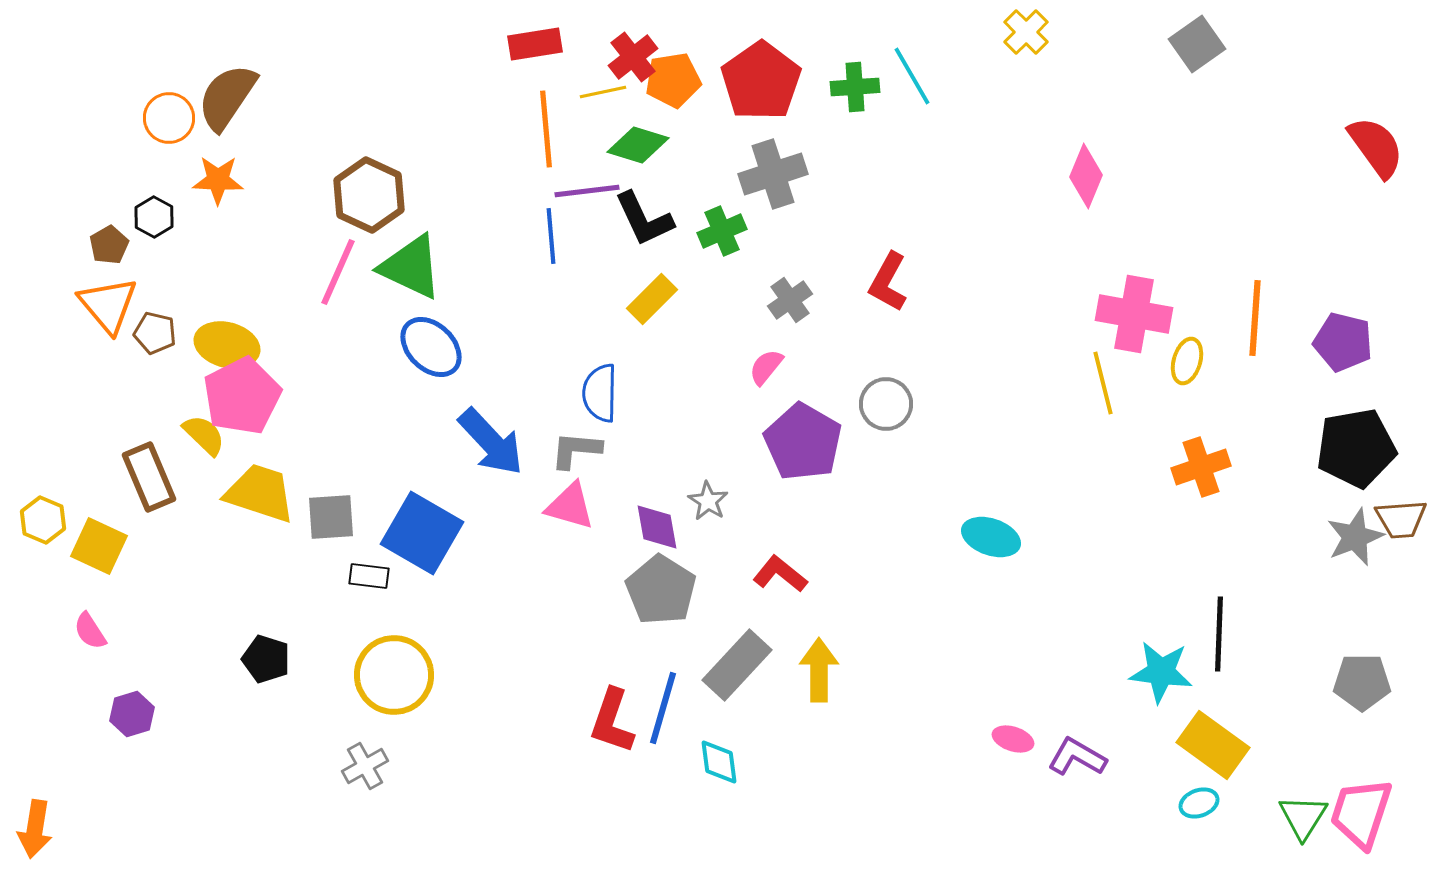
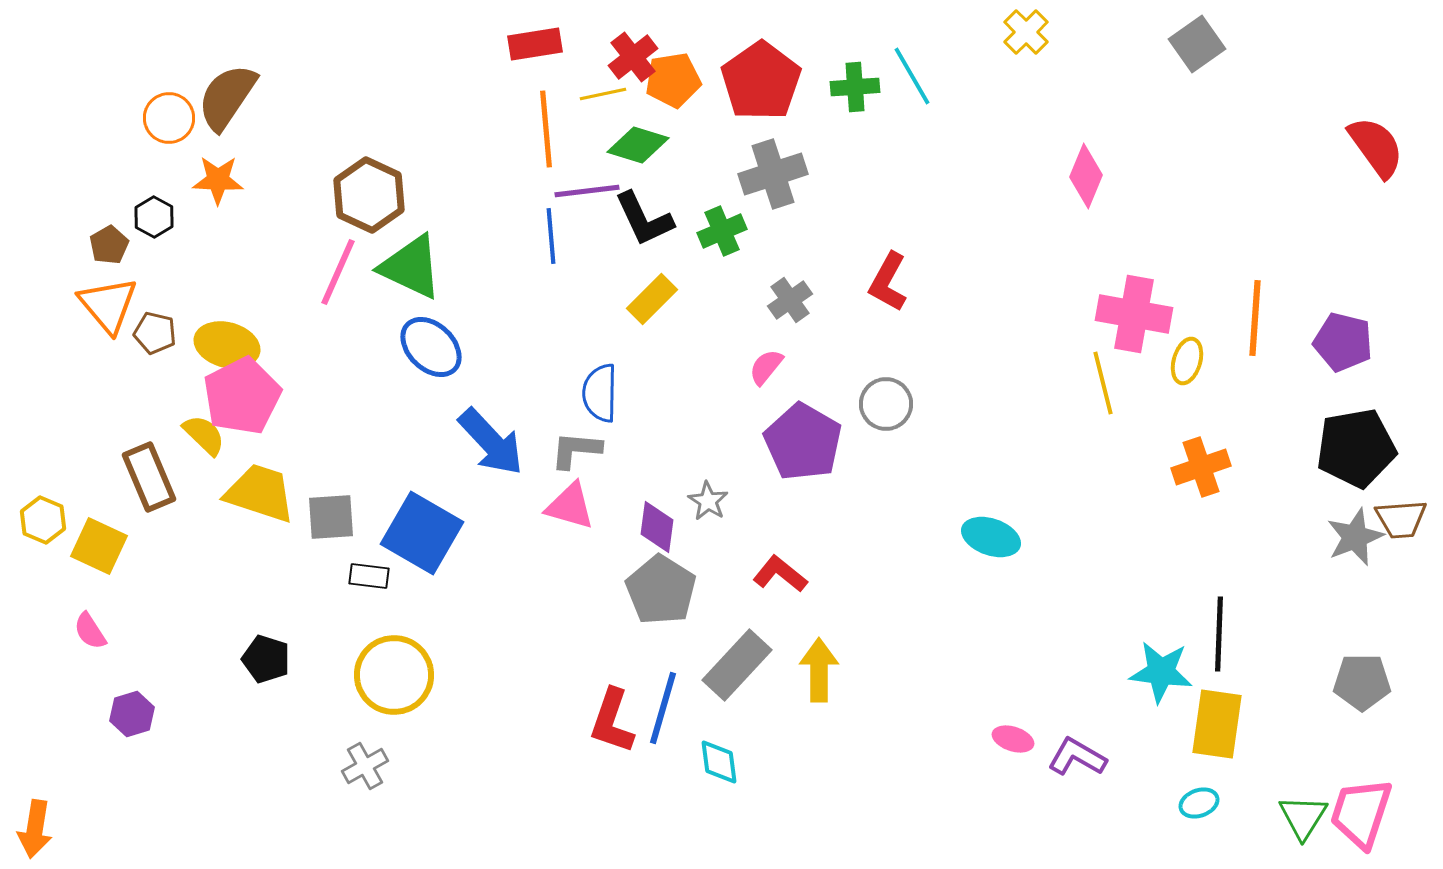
yellow line at (603, 92): moved 2 px down
purple diamond at (657, 527): rotated 18 degrees clockwise
yellow rectangle at (1213, 745): moved 4 px right, 21 px up; rotated 62 degrees clockwise
